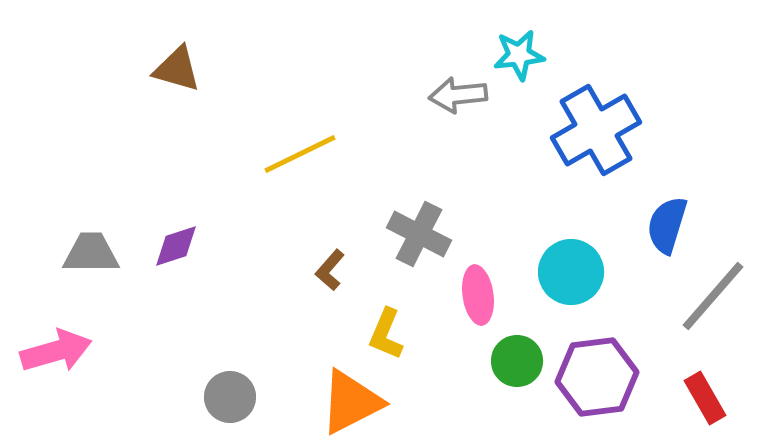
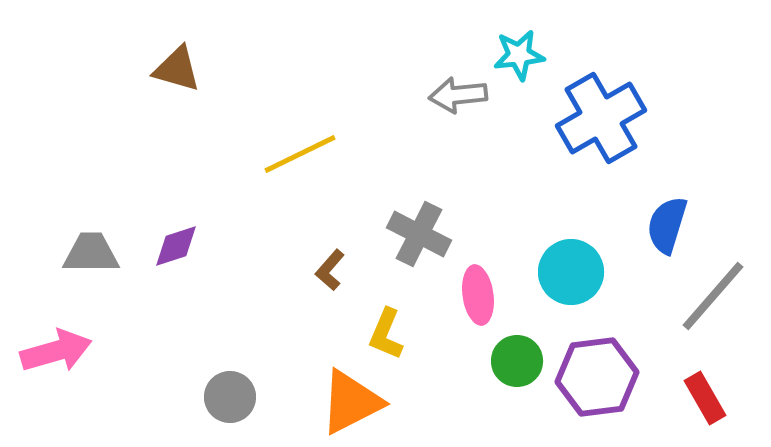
blue cross: moved 5 px right, 12 px up
